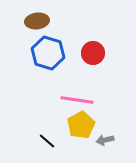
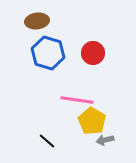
yellow pentagon: moved 11 px right, 4 px up; rotated 12 degrees counterclockwise
